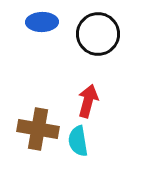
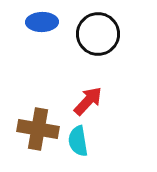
red arrow: rotated 28 degrees clockwise
